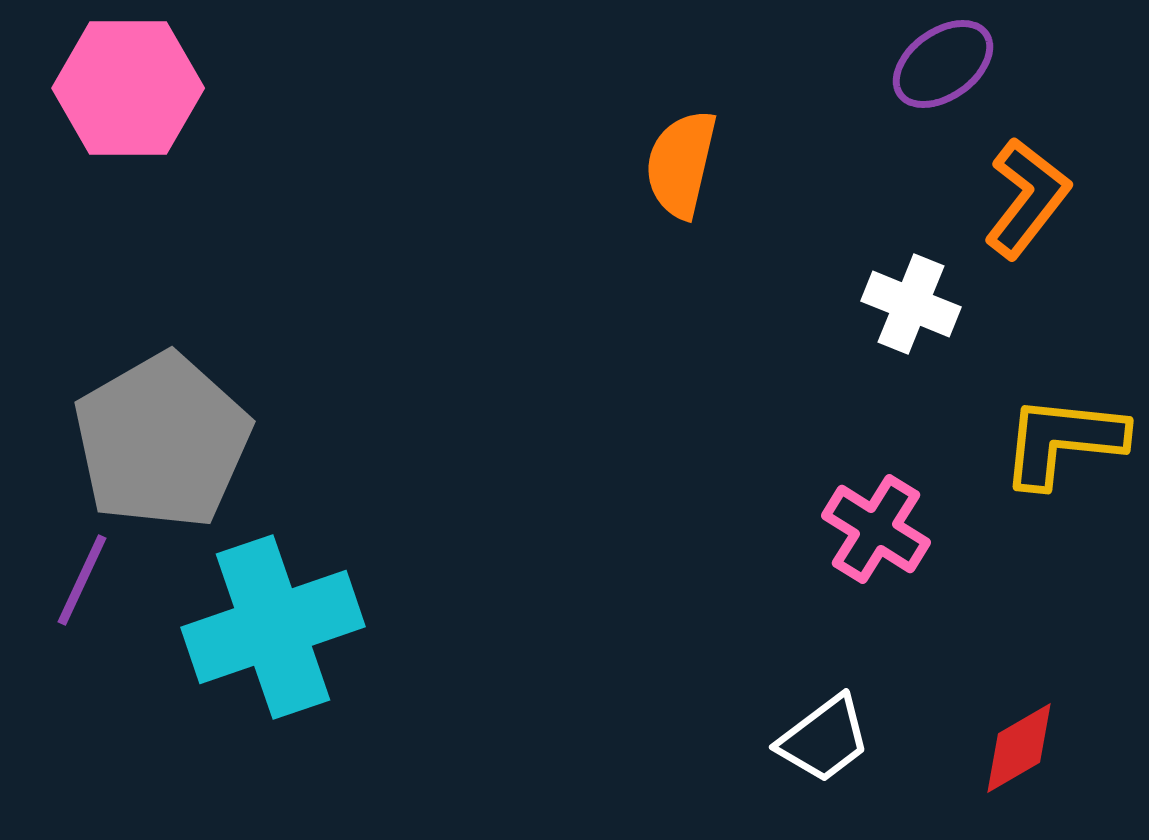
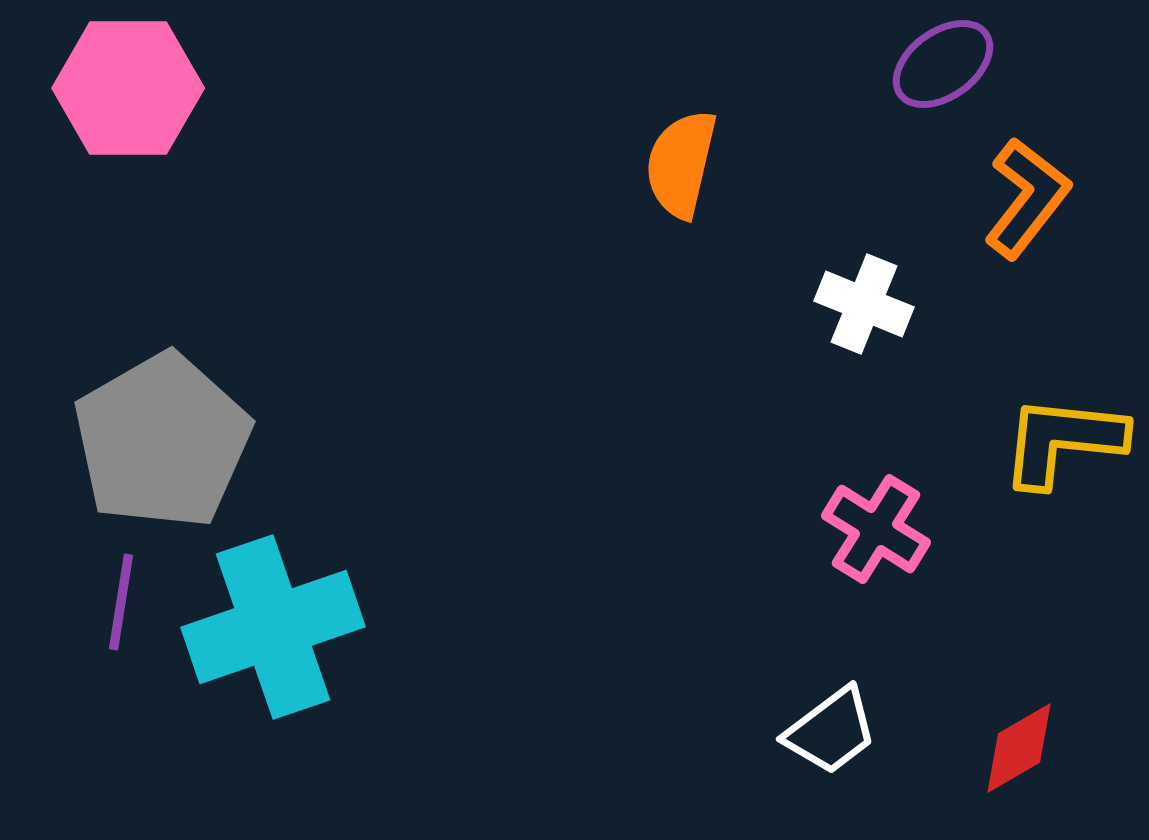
white cross: moved 47 px left
purple line: moved 39 px right, 22 px down; rotated 16 degrees counterclockwise
white trapezoid: moved 7 px right, 8 px up
